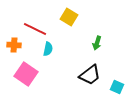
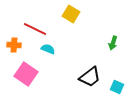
yellow square: moved 2 px right, 3 px up
green arrow: moved 16 px right
cyan semicircle: rotated 80 degrees counterclockwise
black trapezoid: moved 2 px down
